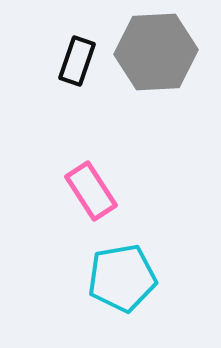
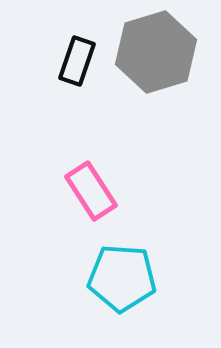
gray hexagon: rotated 14 degrees counterclockwise
cyan pentagon: rotated 14 degrees clockwise
